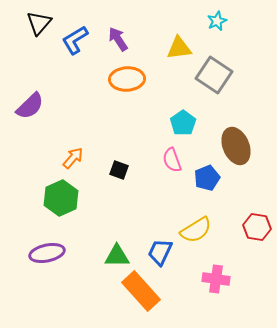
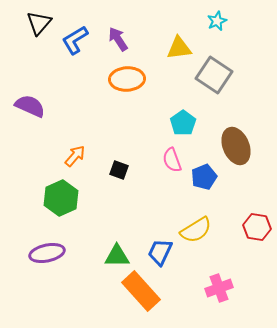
purple semicircle: rotated 112 degrees counterclockwise
orange arrow: moved 2 px right, 2 px up
blue pentagon: moved 3 px left, 1 px up
pink cross: moved 3 px right, 9 px down; rotated 28 degrees counterclockwise
